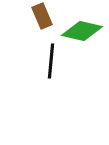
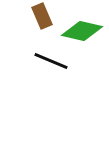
black line: rotated 72 degrees counterclockwise
